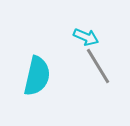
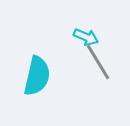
gray line: moved 4 px up
